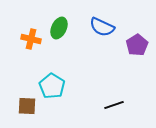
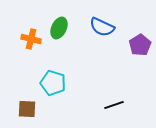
purple pentagon: moved 3 px right
cyan pentagon: moved 1 px right, 3 px up; rotated 15 degrees counterclockwise
brown square: moved 3 px down
